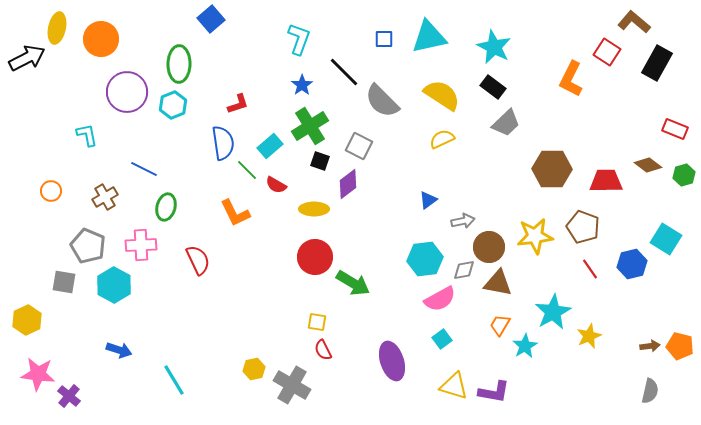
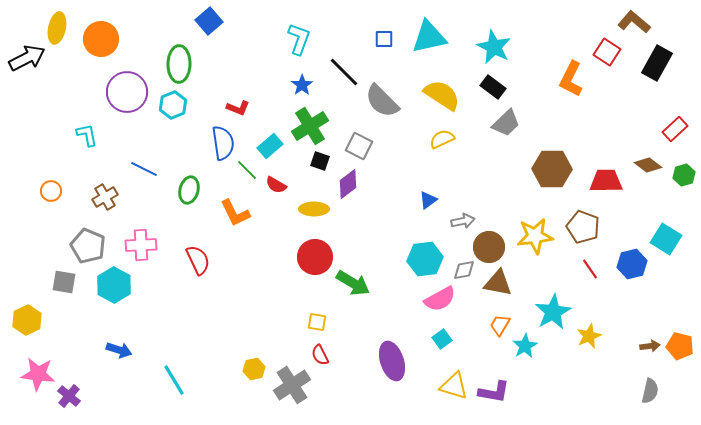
blue square at (211, 19): moved 2 px left, 2 px down
red L-shape at (238, 104): moved 4 px down; rotated 40 degrees clockwise
red rectangle at (675, 129): rotated 65 degrees counterclockwise
green ellipse at (166, 207): moved 23 px right, 17 px up
red semicircle at (323, 350): moved 3 px left, 5 px down
gray cross at (292, 385): rotated 27 degrees clockwise
